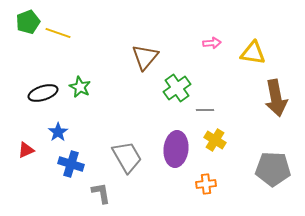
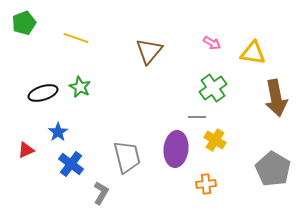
green pentagon: moved 4 px left, 1 px down
yellow line: moved 18 px right, 5 px down
pink arrow: rotated 36 degrees clockwise
brown triangle: moved 4 px right, 6 px up
green cross: moved 36 px right
gray line: moved 8 px left, 7 px down
gray trapezoid: rotated 16 degrees clockwise
blue cross: rotated 20 degrees clockwise
gray pentagon: rotated 28 degrees clockwise
gray L-shape: rotated 40 degrees clockwise
